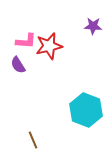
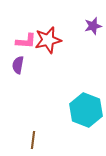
purple star: rotated 18 degrees counterclockwise
red star: moved 1 px left, 6 px up
purple semicircle: rotated 42 degrees clockwise
brown line: rotated 30 degrees clockwise
